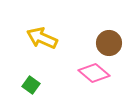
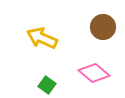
brown circle: moved 6 px left, 16 px up
green square: moved 16 px right
